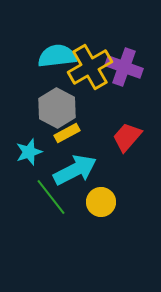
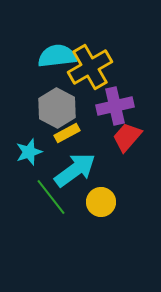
purple cross: moved 9 px left, 39 px down; rotated 33 degrees counterclockwise
cyan arrow: rotated 9 degrees counterclockwise
